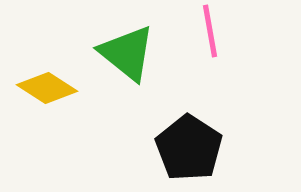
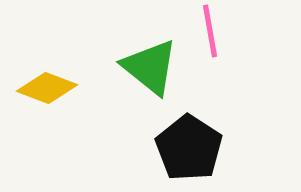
green triangle: moved 23 px right, 14 px down
yellow diamond: rotated 12 degrees counterclockwise
